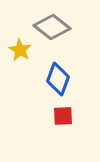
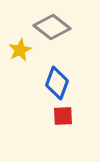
yellow star: rotated 15 degrees clockwise
blue diamond: moved 1 px left, 4 px down
